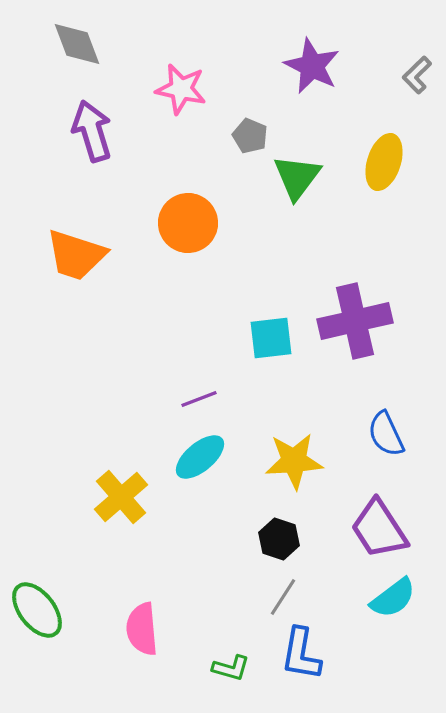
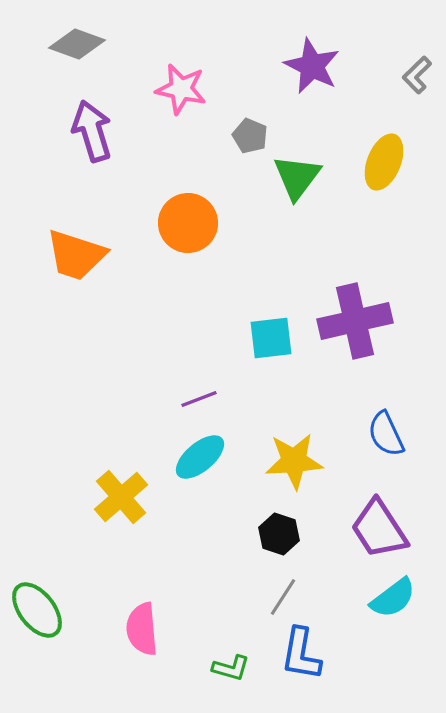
gray diamond: rotated 50 degrees counterclockwise
yellow ellipse: rotated 4 degrees clockwise
black hexagon: moved 5 px up
